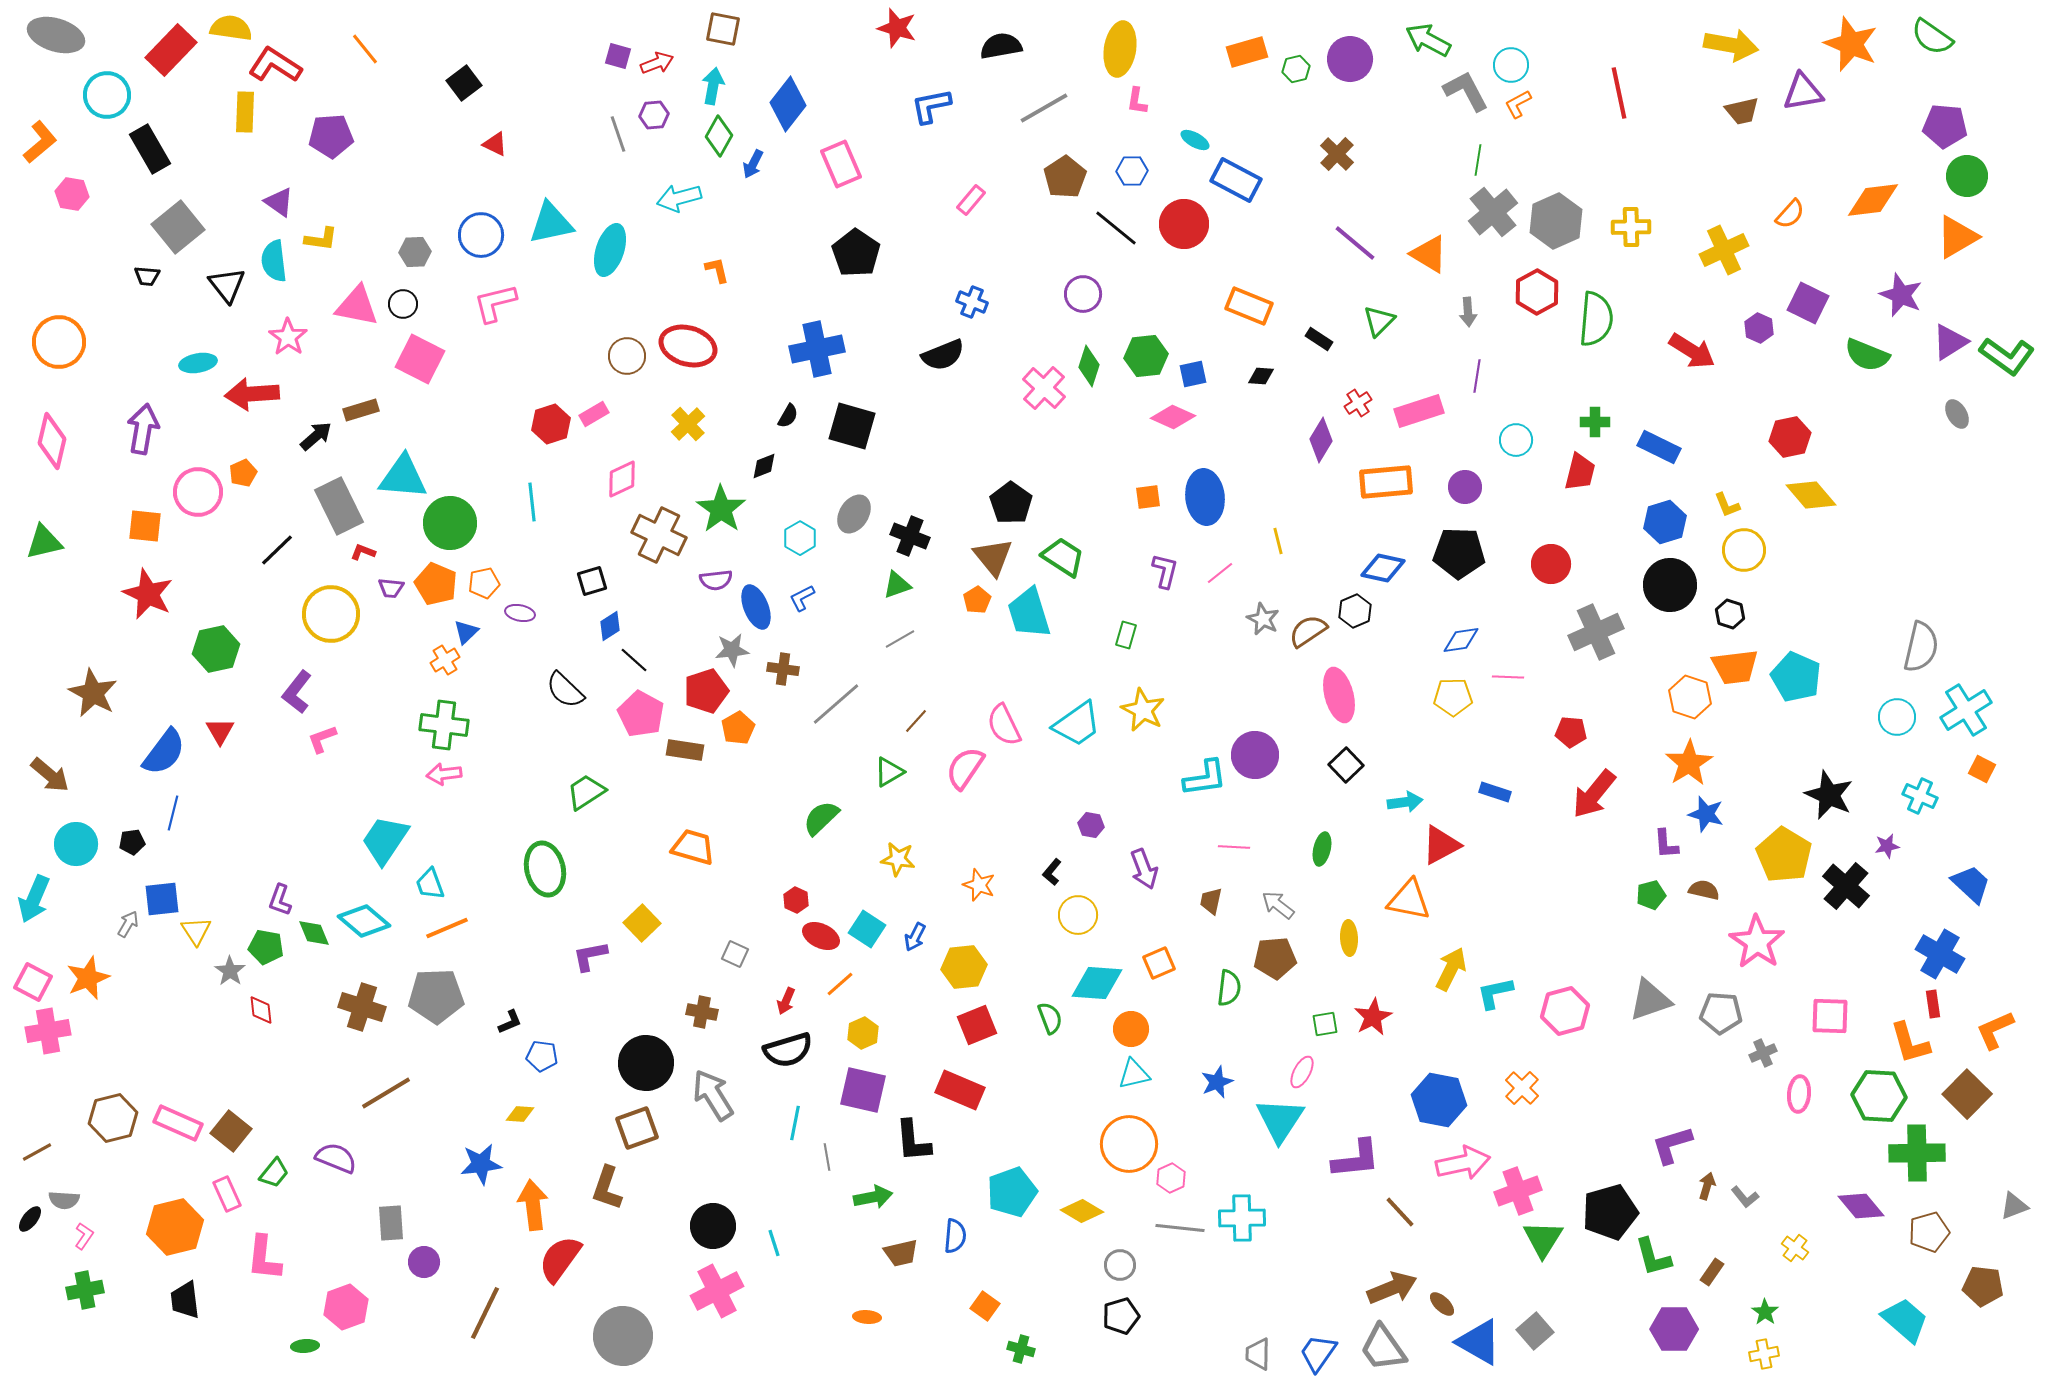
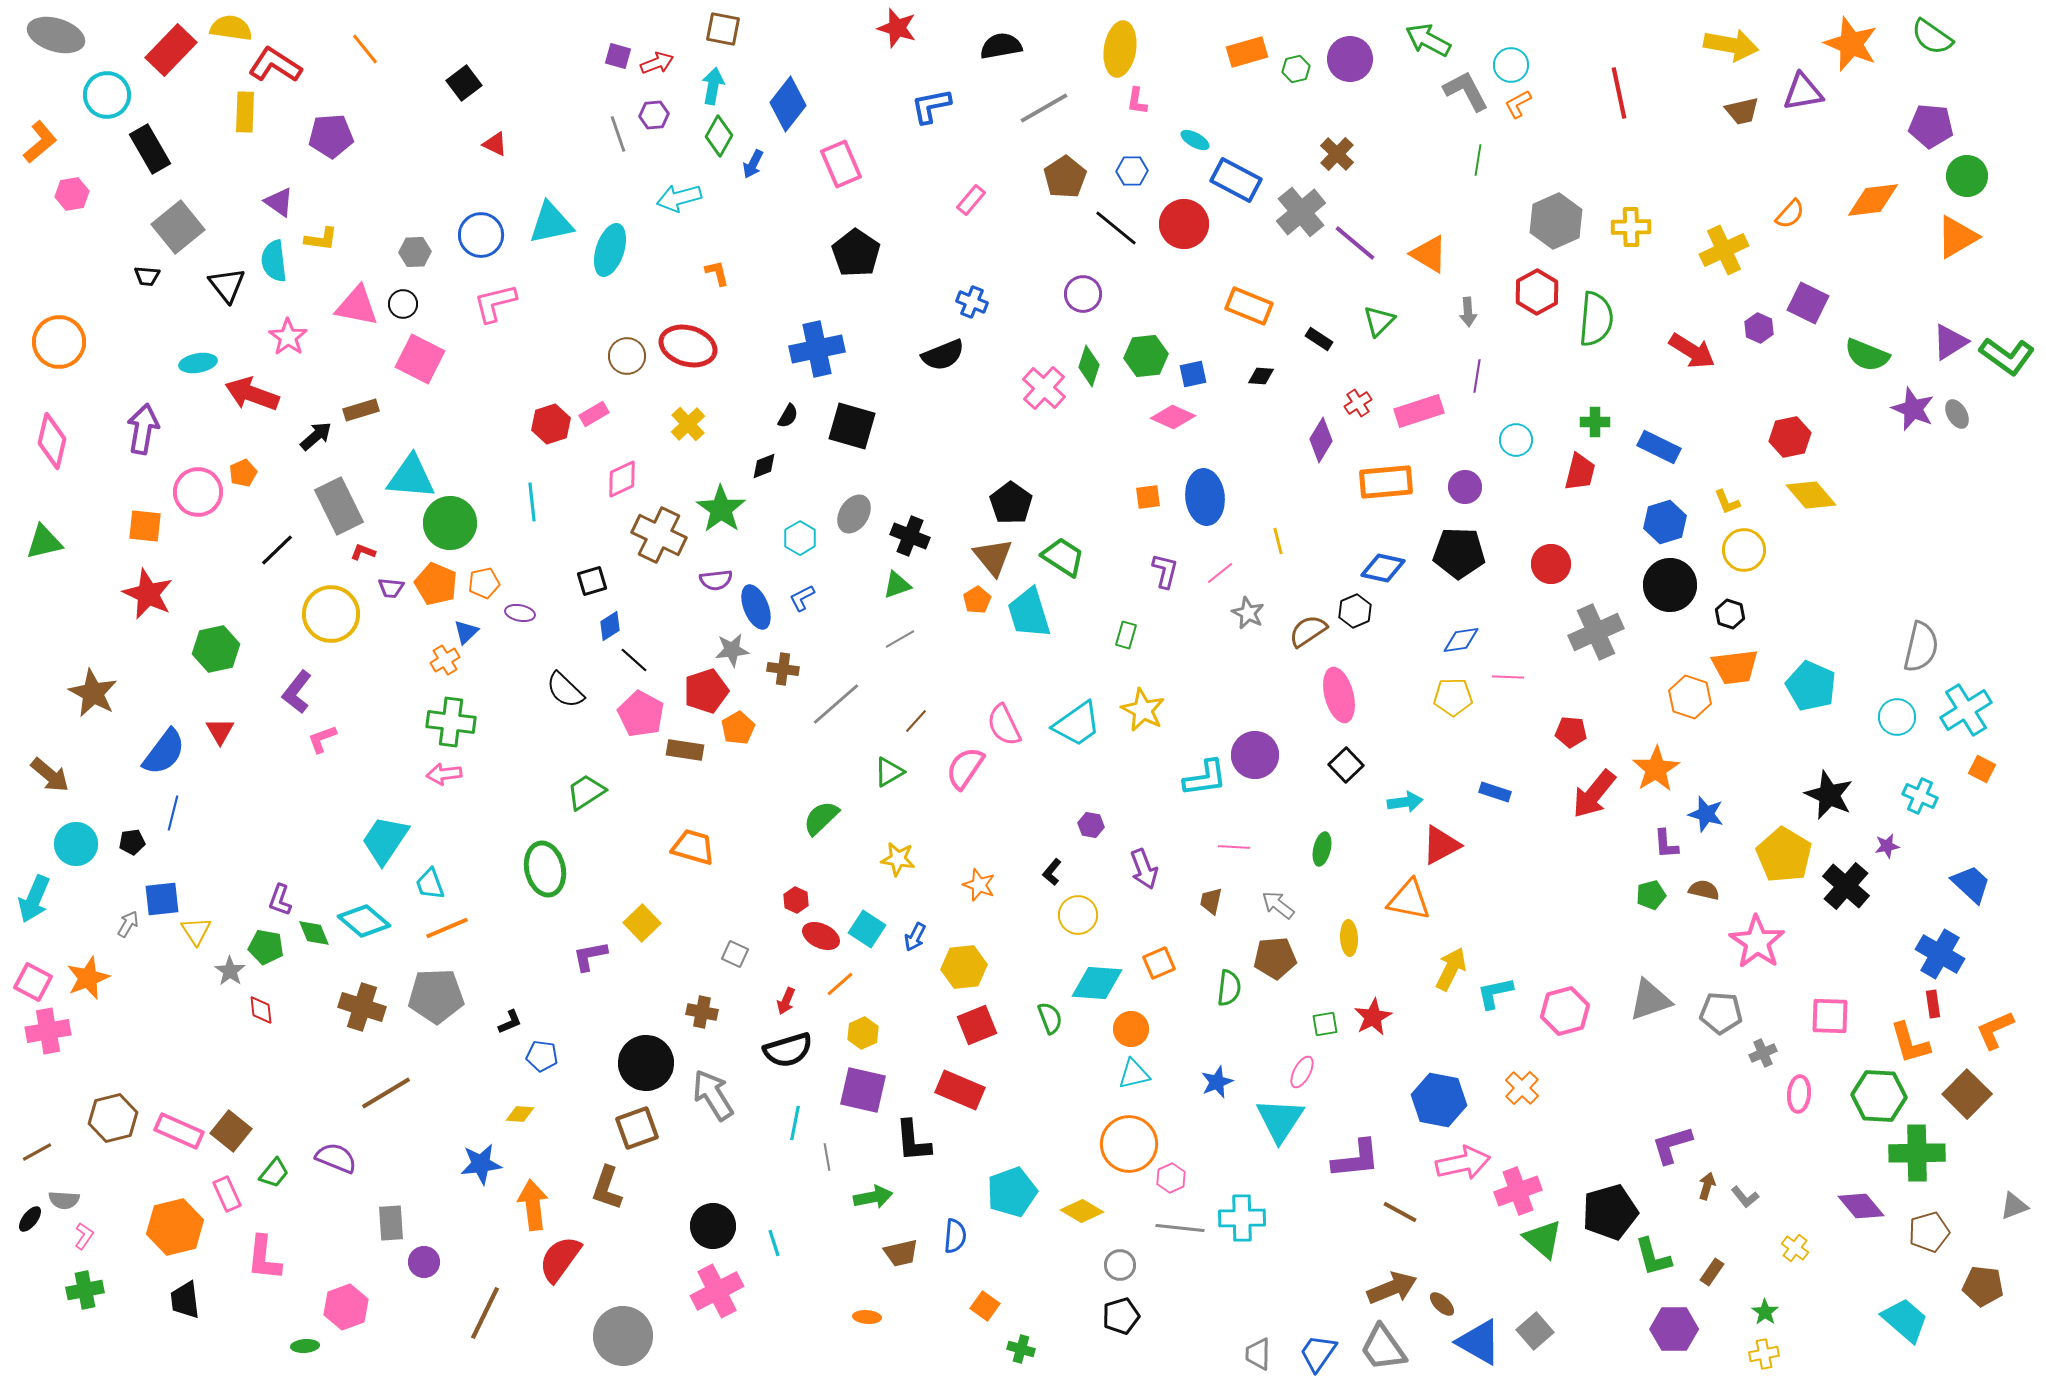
purple pentagon at (1945, 126): moved 14 px left
pink hexagon at (72, 194): rotated 20 degrees counterclockwise
gray cross at (1493, 212): moved 192 px left
orange L-shape at (717, 270): moved 3 px down
purple star at (1901, 295): moved 12 px right, 114 px down
red arrow at (252, 394): rotated 24 degrees clockwise
cyan triangle at (403, 477): moved 8 px right
yellow L-shape at (1727, 505): moved 3 px up
gray star at (1263, 619): moved 15 px left, 6 px up
cyan pentagon at (1796, 677): moved 15 px right, 9 px down
green cross at (444, 725): moved 7 px right, 3 px up
orange star at (1689, 763): moved 33 px left, 6 px down
pink rectangle at (178, 1123): moved 1 px right, 8 px down
brown line at (1400, 1212): rotated 18 degrees counterclockwise
green triangle at (1543, 1239): rotated 21 degrees counterclockwise
